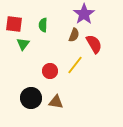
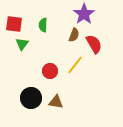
green triangle: moved 1 px left
